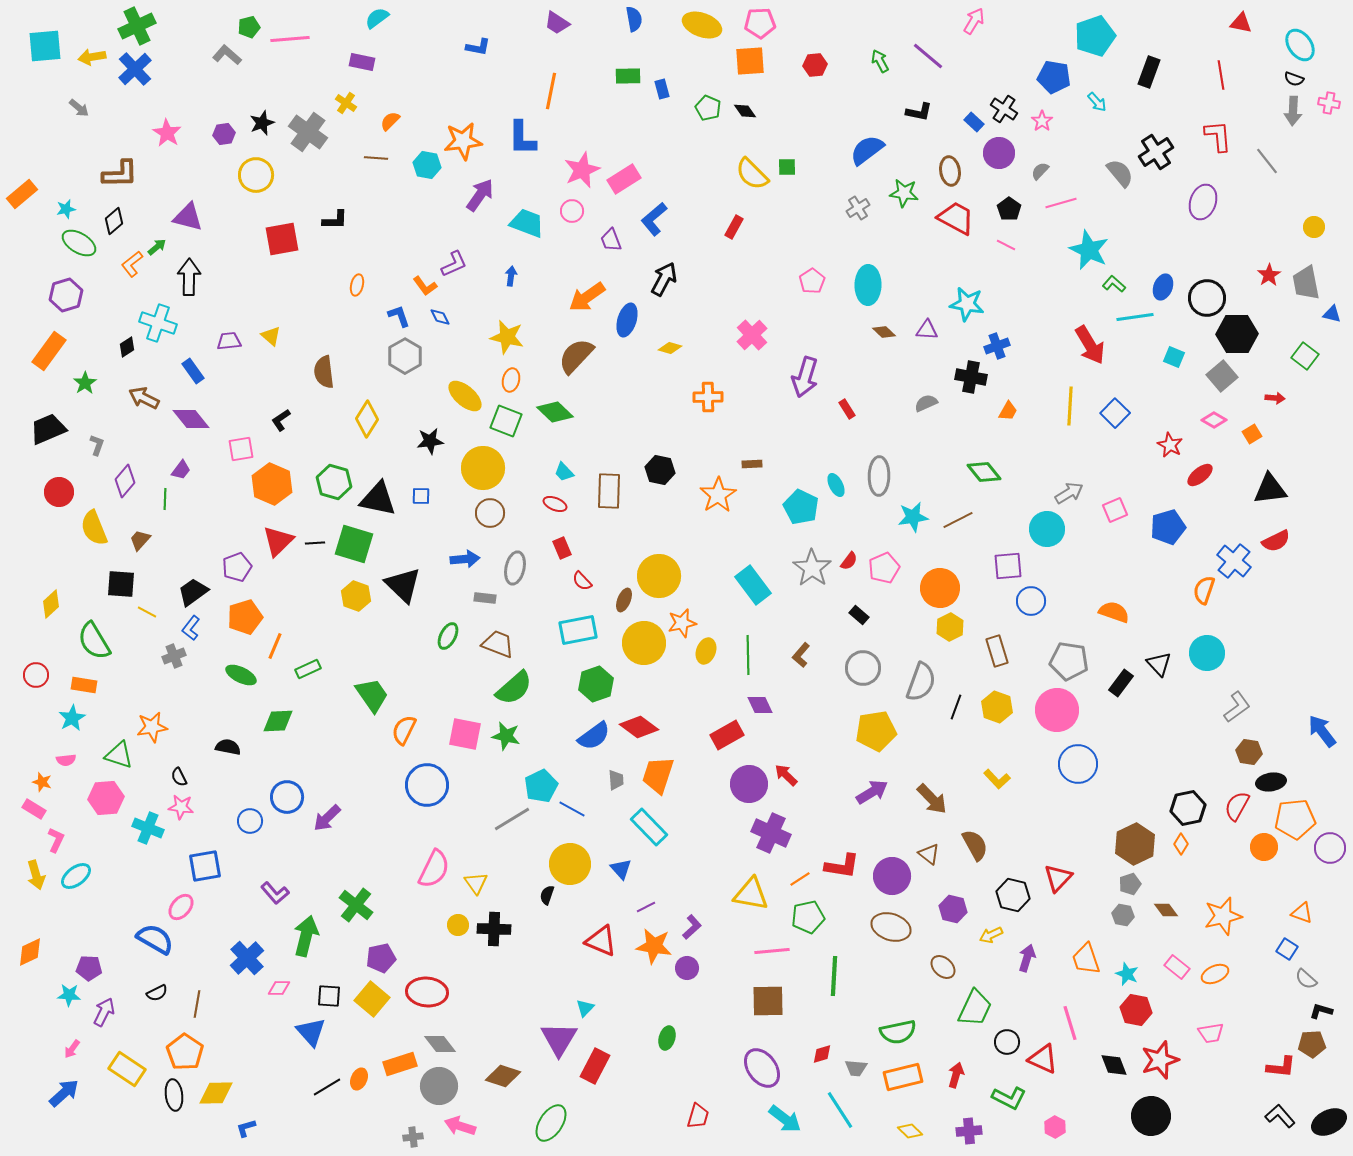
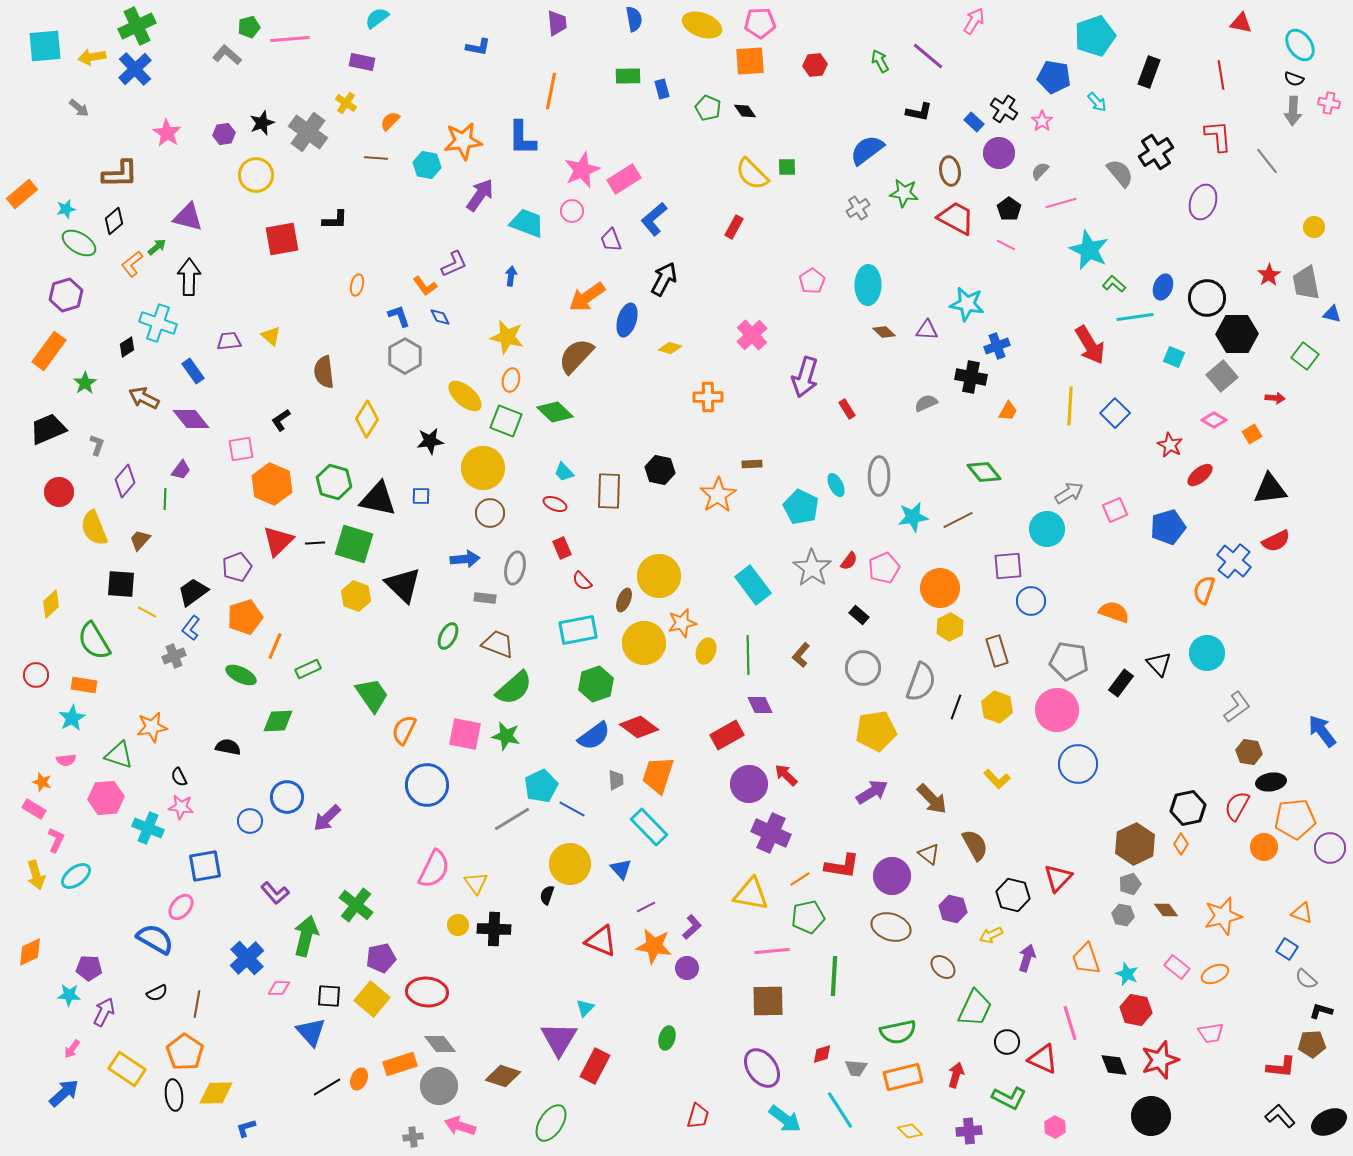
purple trapezoid at (557, 23): rotated 128 degrees counterclockwise
